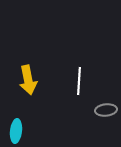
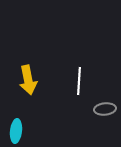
gray ellipse: moved 1 px left, 1 px up
